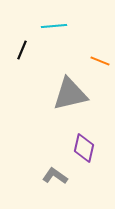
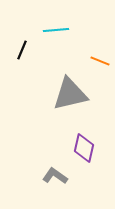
cyan line: moved 2 px right, 4 px down
